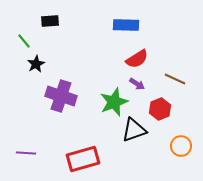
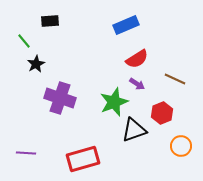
blue rectangle: rotated 25 degrees counterclockwise
purple cross: moved 1 px left, 2 px down
red hexagon: moved 2 px right, 4 px down
